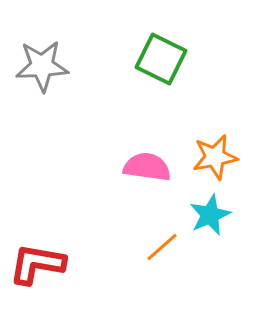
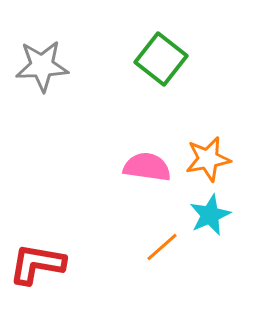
green square: rotated 12 degrees clockwise
orange star: moved 7 px left, 2 px down
